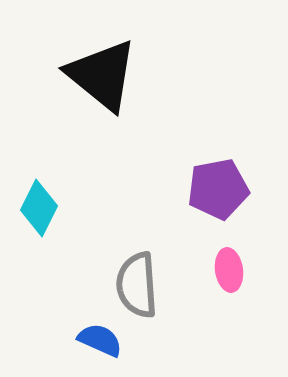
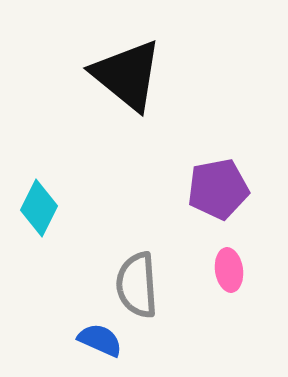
black triangle: moved 25 px right
